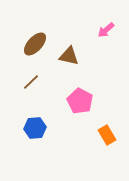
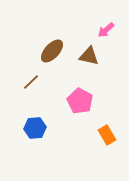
brown ellipse: moved 17 px right, 7 px down
brown triangle: moved 20 px right
